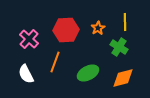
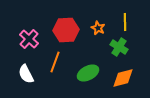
orange star: rotated 16 degrees counterclockwise
